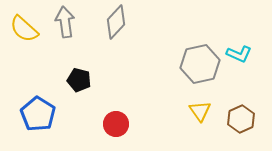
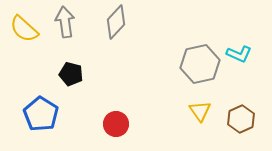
black pentagon: moved 8 px left, 6 px up
blue pentagon: moved 3 px right
